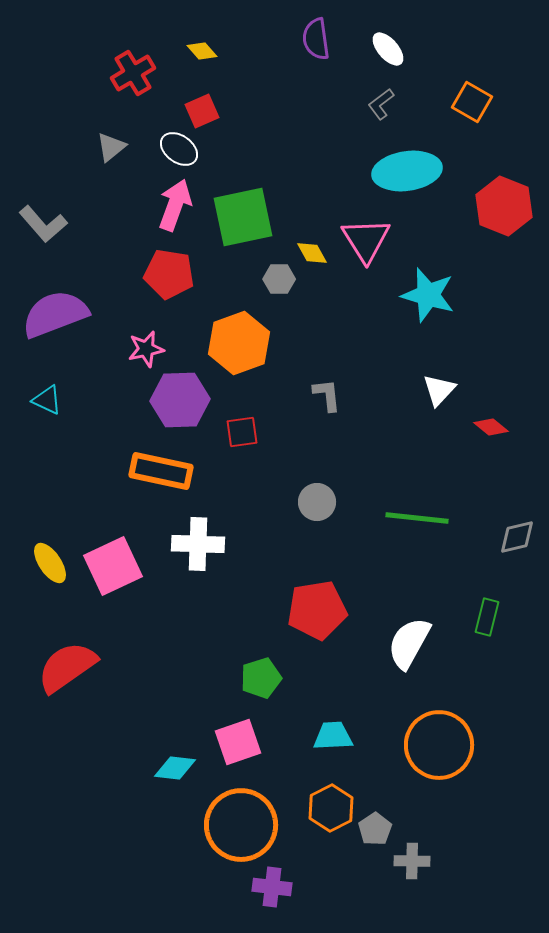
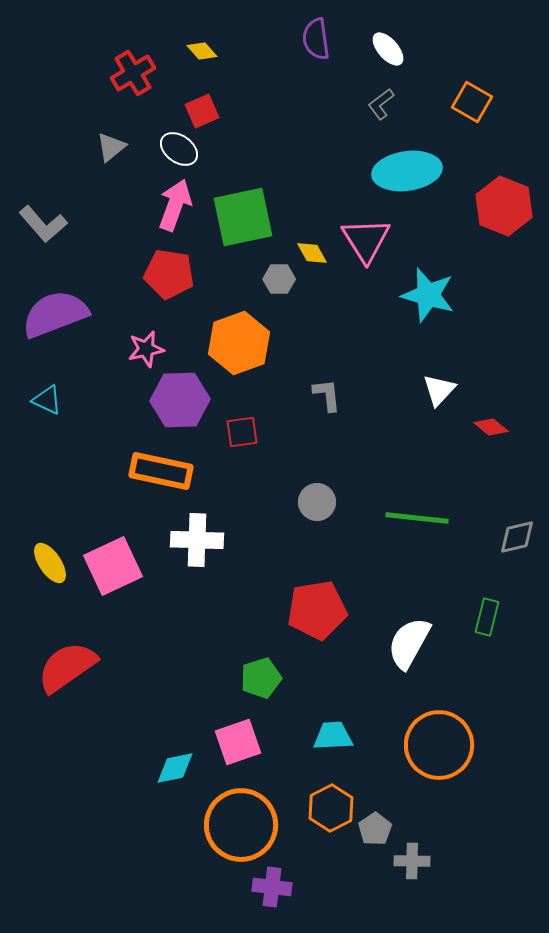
white cross at (198, 544): moved 1 px left, 4 px up
cyan diamond at (175, 768): rotated 18 degrees counterclockwise
